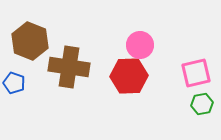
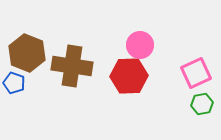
brown hexagon: moved 3 px left, 12 px down
brown cross: moved 3 px right, 1 px up
pink square: rotated 12 degrees counterclockwise
